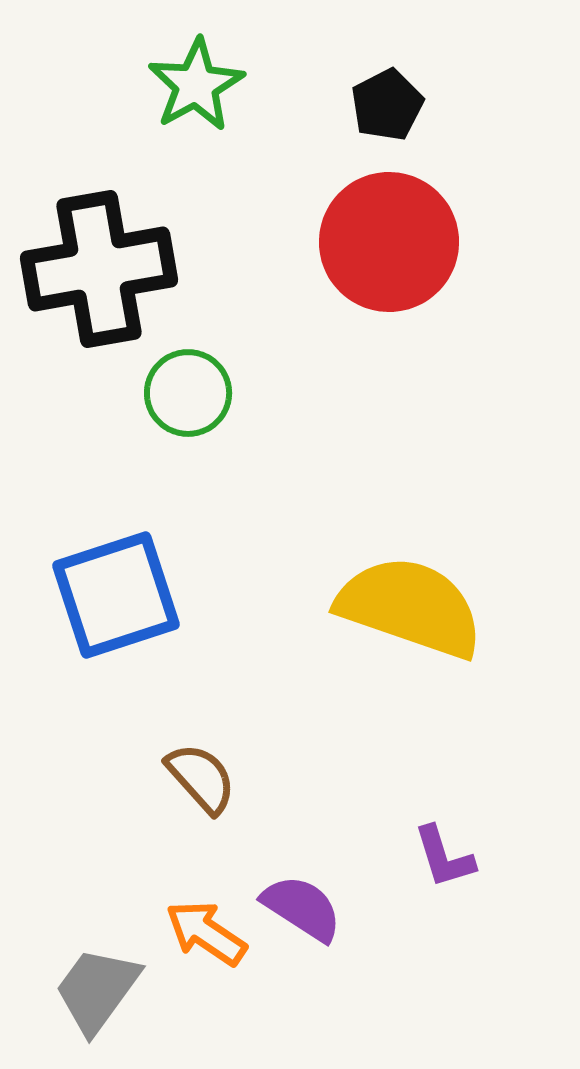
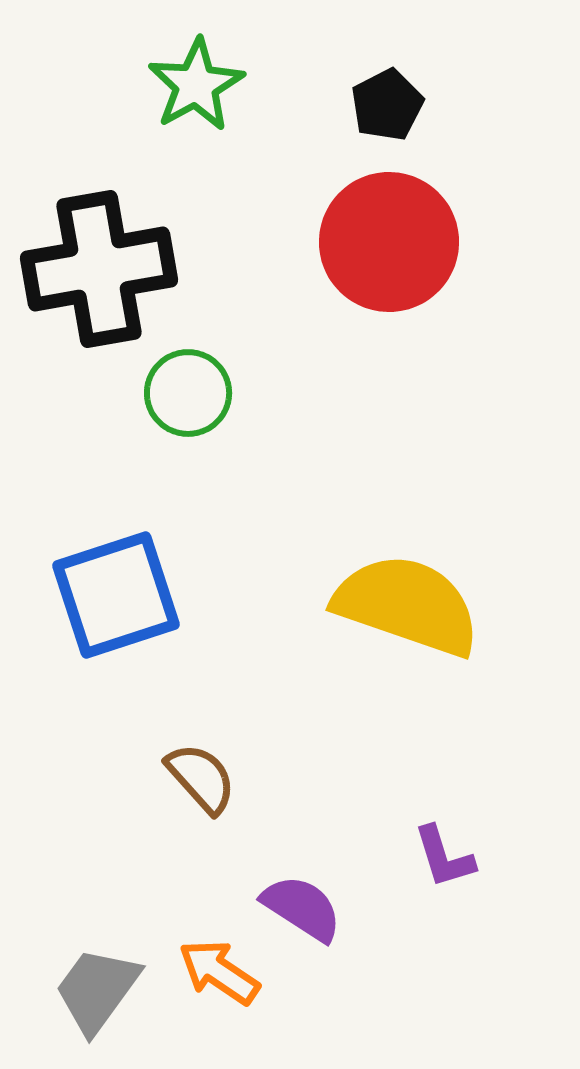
yellow semicircle: moved 3 px left, 2 px up
orange arrow: moved 13 px right, 39 px down
